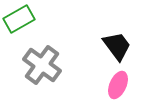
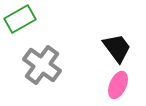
green rectangle: moved 1 px right
black trapezoid: moved 2 px down
